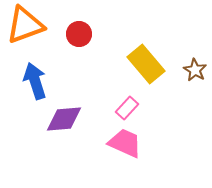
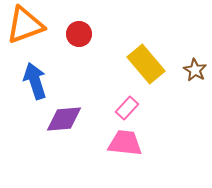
pink trapezoid: rotated 18 degrees counterclockwise
